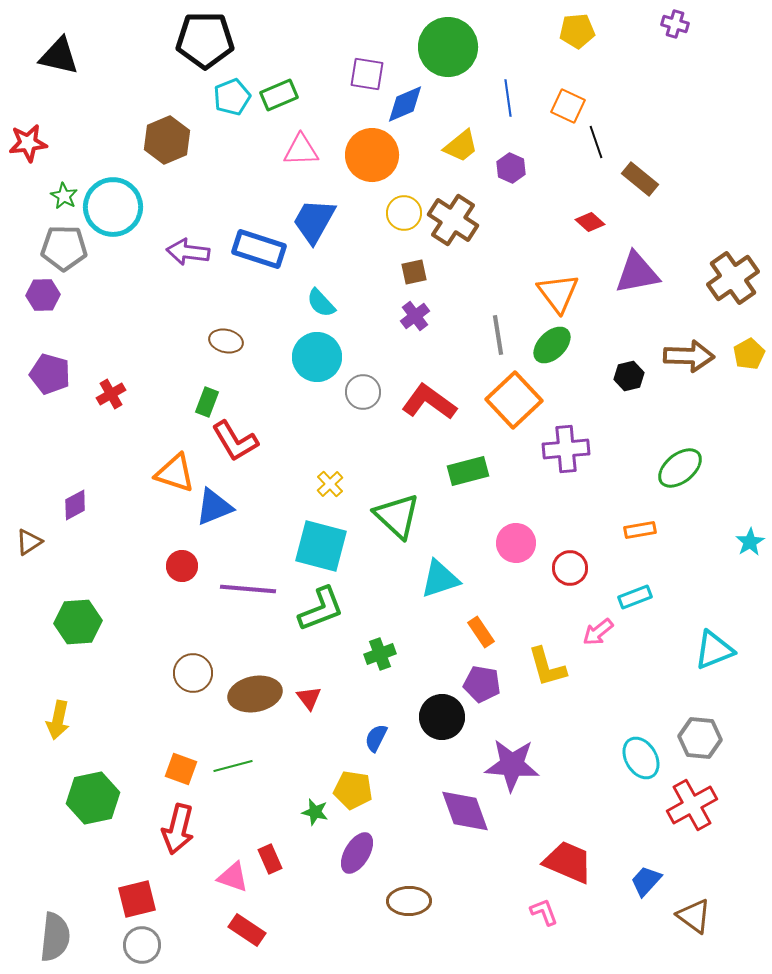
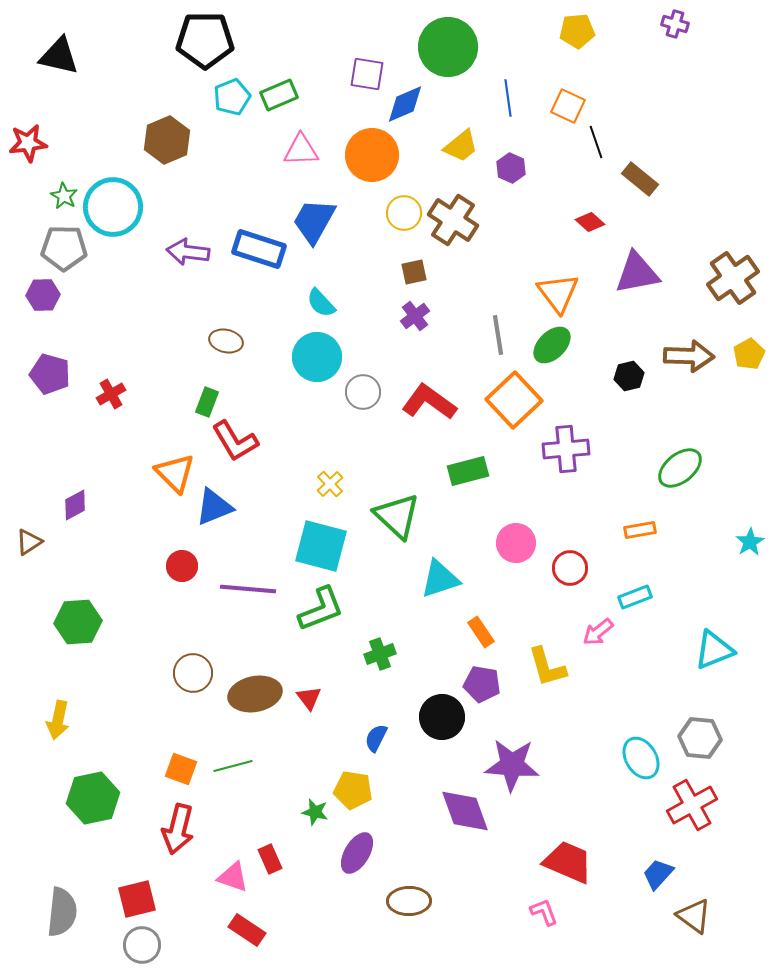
orange triangle at (175, 473): rotated 27 degrees clockwise
blue trapezoid at (646, 881): moved 12 px right, 7 px up
gray semicircle at (55, 937): moved 7 px right, 25 px up
